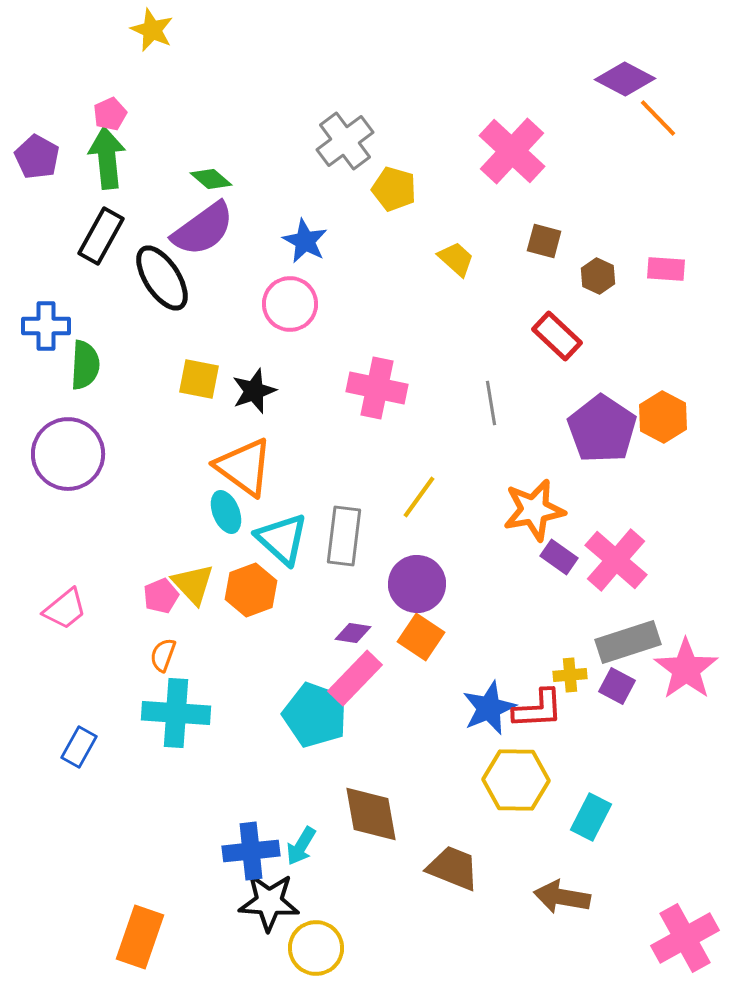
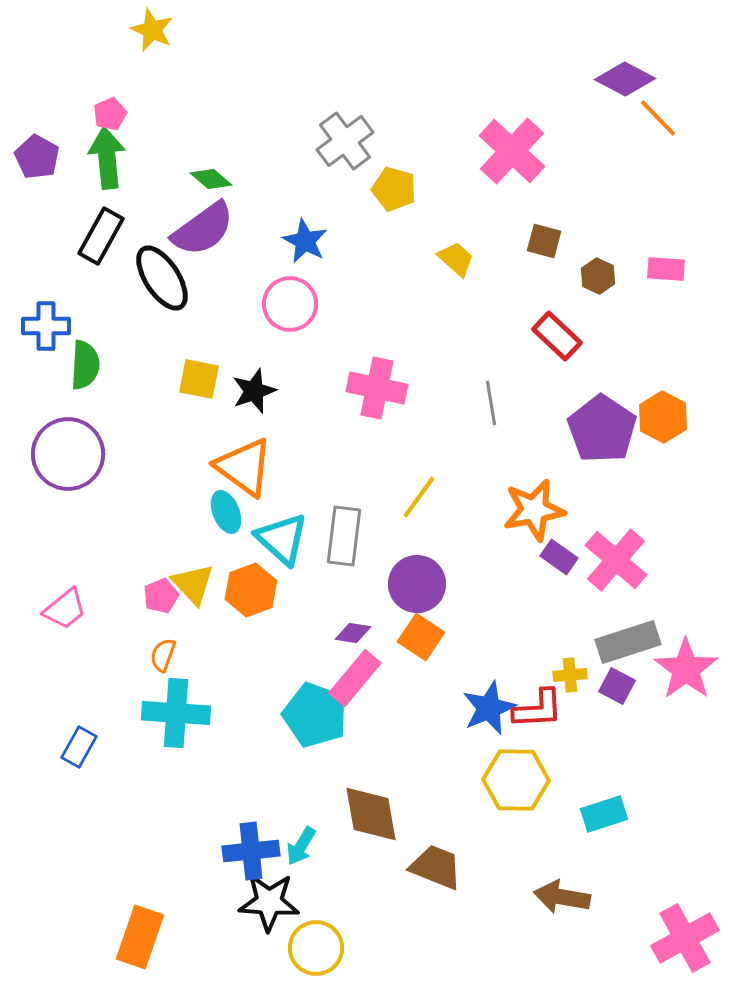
pink rectangle at (355, 678): rotated 4 degrees counterclockwise
cyan rectangle at (591, 817): moved 13 px right, 3 px up; rotated 45 degrees clockwise
brown trapezoid at (453, 868): moved 17 px left, 1 px up
